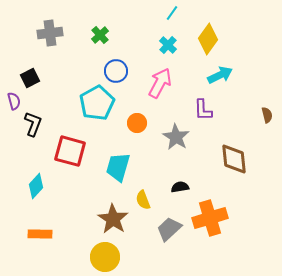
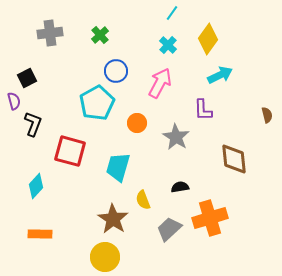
black square: moved 3 px left
